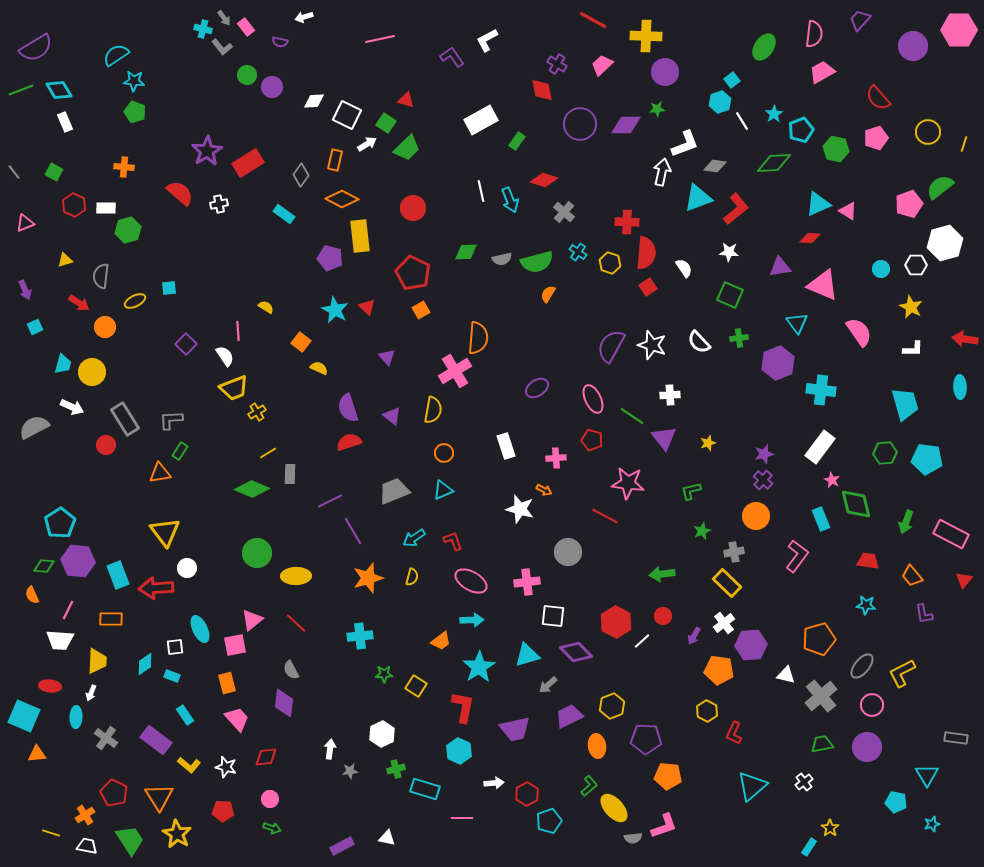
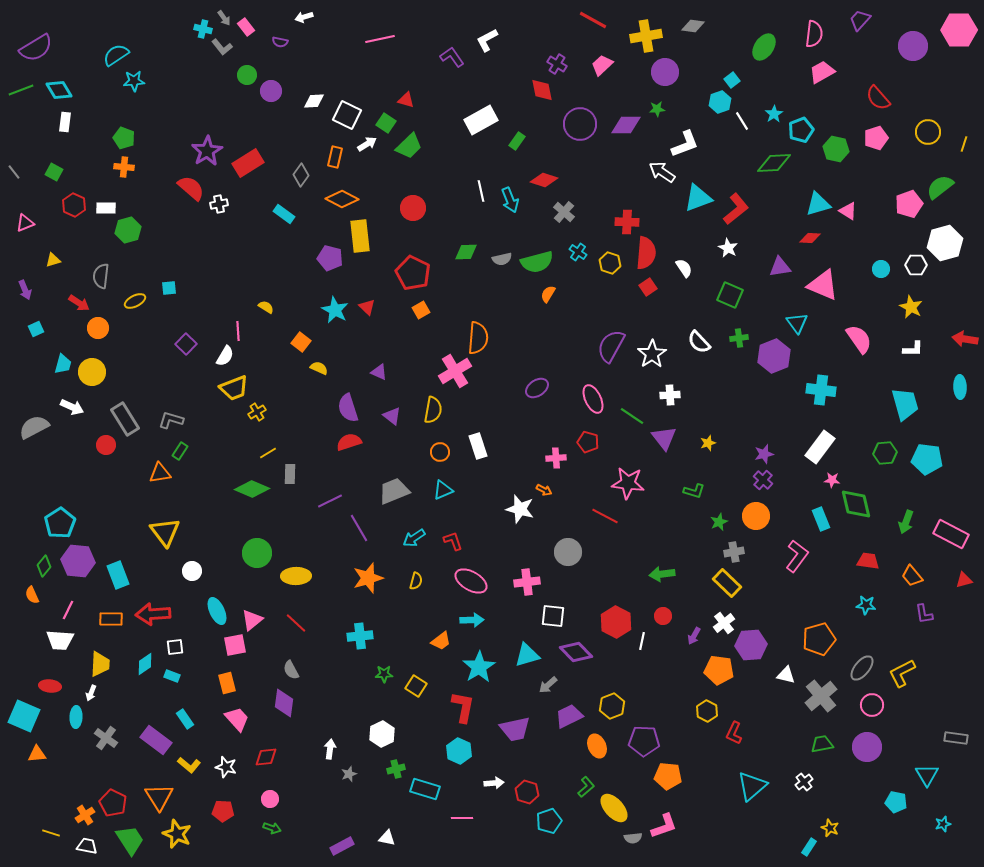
yellow cross at (646, 36): rotated 12 degrees counterclockwise
cyan star at (134, 81): rotated 10 degrees counterclockwise
purple circle at (272, 87): moved 1 px left, 4 px down
green pentagon at (135, 112): moved 11 px left, 26 px down
white rectangle at (65, 122): rotated 30 degrees clockwise
green trapezoid at (407, 148): moved 2 px right, 2 px up
orange rectangle at (335, 160): moved 3 px up
gray diamond at (715, 166): moved 22 px left, 140 px up
white arrow at (662, 172): rotated 68 degrees counterclockwise
red semicircle at (180, 193): moved 11 px right, 5 px up
cyan triangle at (818, 204): rotated 8 degrees clockwise
white star at (729, 252): moved 1 px left, 4 px up; rotated 24 degrees clockwise
yellow triangle at (65, 260): moved 12 px left
cyan square at (35, 327): moved 1 px right, 2 px down
orange circle at (105, 327): moved 7 px left, 1 px down
pink semicircle at (859, 332): moved 7 px down
white star at (652, 345): moved 9 px down; rotated 20 degrees clockwise
white semicircle at (225, 356): rotated 65 degrees clockwise
purple triangle at (387, 357): moved 8 px left, 15 px down; rotated 24 degrees counterclockwise
purple hexagon at (778, 363): moved 4 px left, 7 px up
gray L-shape at (171, 420): rotated 20 degrees clockwise
red pentagon at (592, 440): moved 4 px left, 2 px down
white rectangle at (506, 446): moved 28 px left
orange circle at (444, 453): moved 4 px left, 1 px up
pink star at (832, 480): rotated 21 degrees counterclockwise
green L-shape at (691, 491): moved 3 px right; rotated 150 degrees counterclockwise
purple line at (353, 531): moved 6 px right, 3 px up
green star at (702, 531): moved 17 px right, 9 px up
green diamond at (44, 566): rotated 55 degrees counterclockwise
white circle at (187, 568): moved 5 px right, 3 px down
yellow semicircle at (412, 577): moved 4 px right, 4 px down
red triangle at (964, 580): rotated 36 degrees clockwise
red arrow at (156, 588): moved 3 px left, 26 px down
cyan ellipse at (200, 629): moved 17 px right, 18 px up
white line at (642, 641): rotated 36 degrees counterclockwise
yellow trapezoid at (97, 661): moved 3 px right, 3 px down
gray ellipse at (862, 666): moved 2 px down
cyan rectangle at (185, 715): moved 4 px down
purple pentagon at (646, 739): moved 2 px left, 2 px down
orange ellipse at (597, 746): rotated 15 degrees counterclockwise
gray star at (350, 771): moved 1 px left, 3 px down; rotated 14 degrees counterclockwise
green L-shape at (589, 786): moved 3 px left, 1 px down
red pentagon at (114, 793): moved 1 px left, 10 px down
red hexagon at (527, 794): moved 2 px up; rotated 15 degrees counterclockwise
cyan star at (932, 824): moved 11 px right
yellow star at (830, 828): rotated 12 degrees counterclockwise
yellow star at (177, 834): rotated 8 degrees counterclockwise
